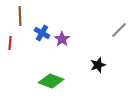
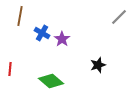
brown line: rotated 12 degrees clockwise
gray line: moved 13 px up
red line: moved 26 px down
green diamond: rotated 20 degrees clockwise
